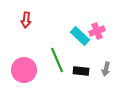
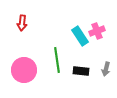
red arrow: moved 4 px left, 3 px down
cyan rectangle: rotated 12 degrees clockwise
green line: rotated 15 degrees clockwise
